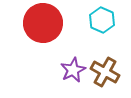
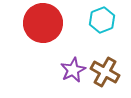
cyan hexagon: rotated 15 degrees clockwise
